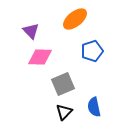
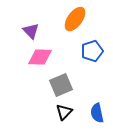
orange ellipse: rotated 15 degrees counterclockwise
gray square: moved 2 px left, 1 px down
blue semicircle: moved 3 px right, 6 px down
